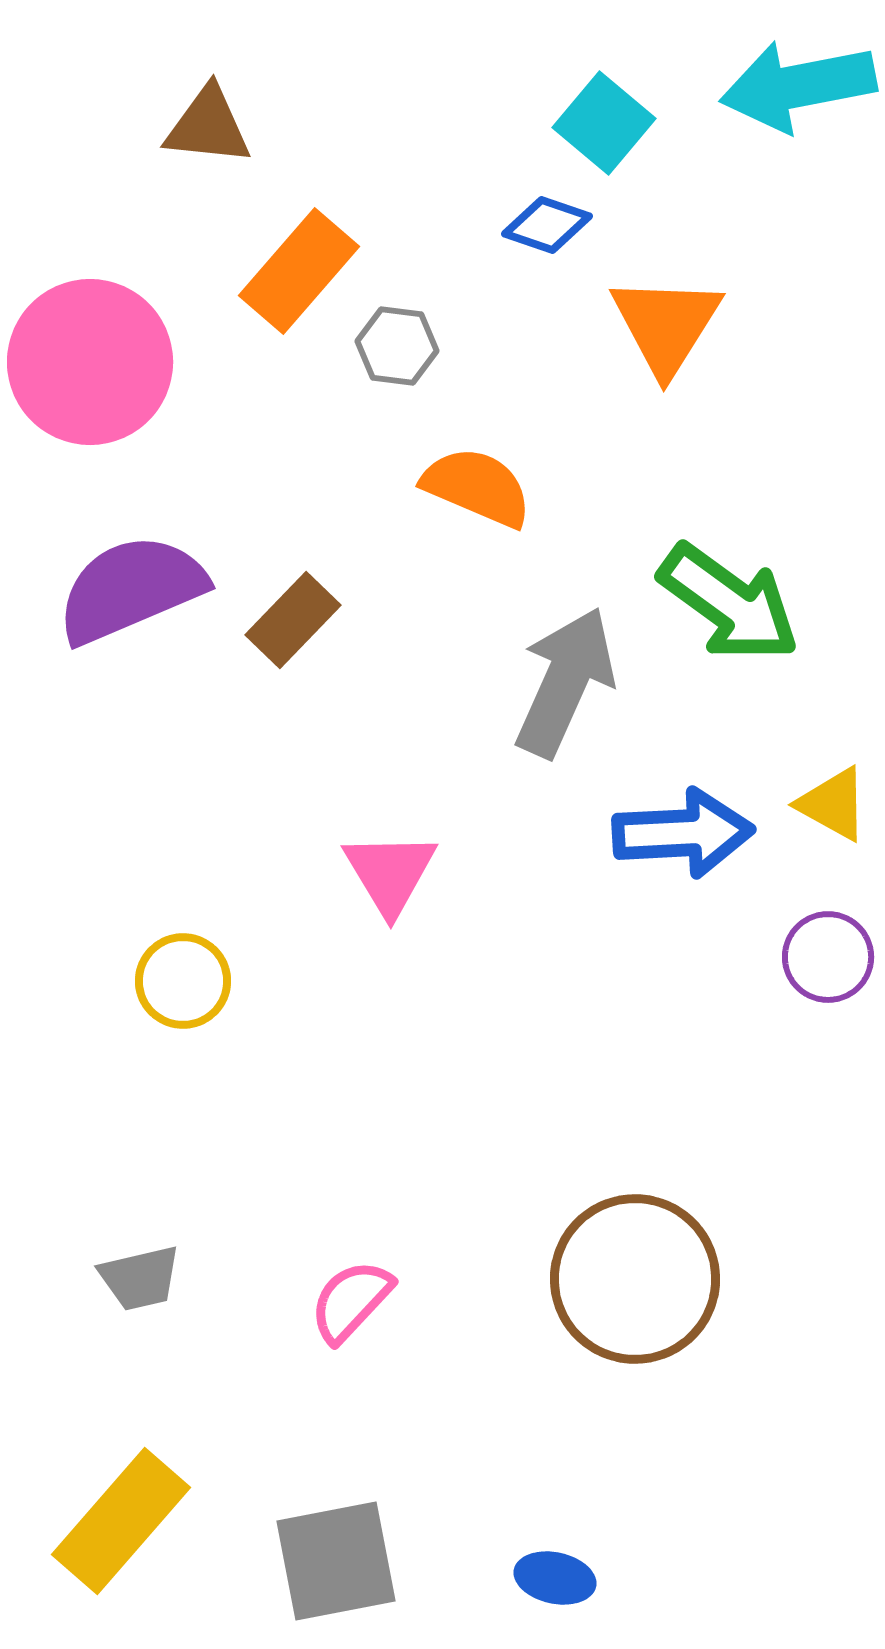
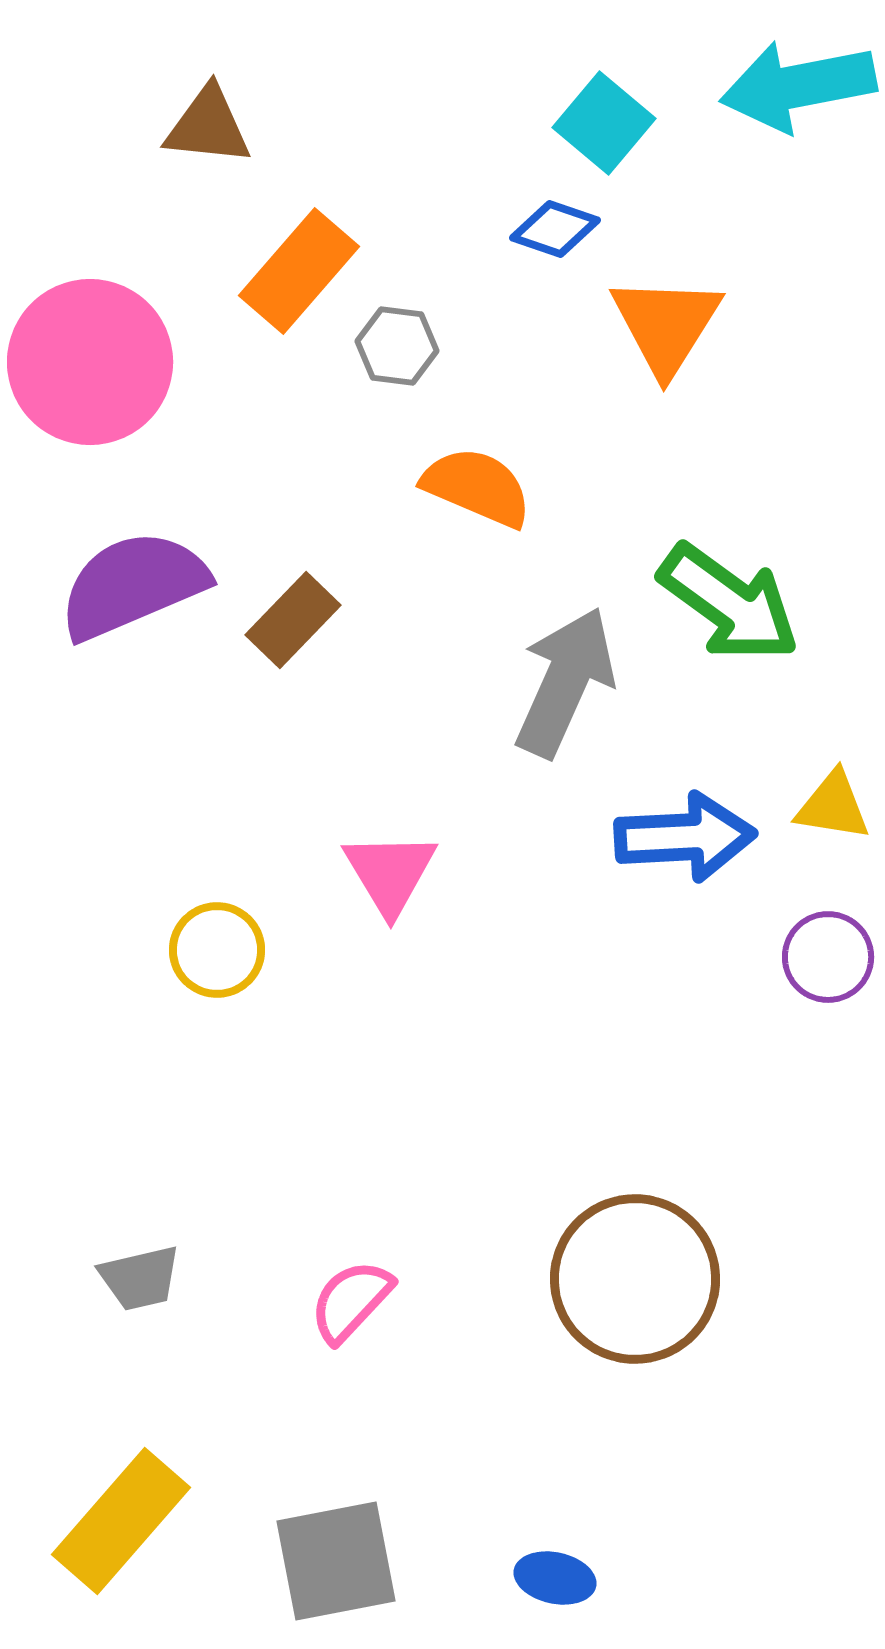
blue diamond: moved 8 px right, 4 px down
purple semicircle: moved 2 px right, 4 px up
yellow triangle: moved 2 px down; rotated 20 degrees counterclockwise
blue arrow: moved 2 px right, 4 px down
yellow circle: moved 34 px right, 31 px up
